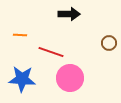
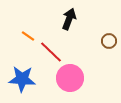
black arrow: moved 5 px down; rotated 70 degrees counterclockwise
orange line: moved 8 px right, 1 px down; rotated 32 degrees clockwise
brown circle: moved 2 px up
red line: rotated 25 degrees clockwise
